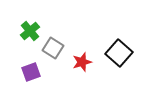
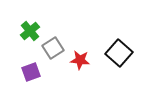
gray square: rotated 25 degrees clockwise
red star: moved 2 px left, 2 px up; rotated 24 degrees clockwise
